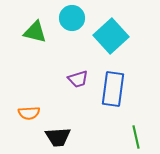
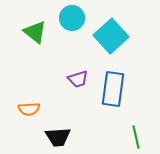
green triangle: rotated 25 degrees clockwise
orange semicircle: moved 4 px up
